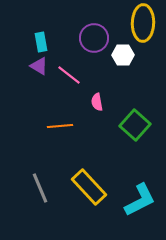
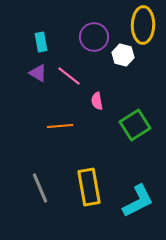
yellow ellipse: moved 2 px down
purple circle: moved 1 px up
white hexagon: rotated 15 degrees clockwise
purple triangle: moved 1 px left, 7 px down
pink line: moved 1 px down
pink semicircle: moved 1 px up
green square: rotated 16 degrees clockwise
yellow rectangle: rotated 33 degrees clockwise
cyan L-shape: moved 2 px left, 1 px down
